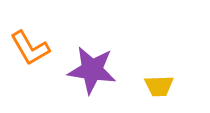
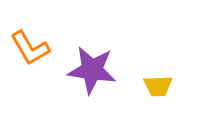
yellow trapezoid: moved 1 px left
